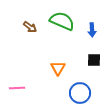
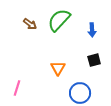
green semicircle: moved 3 px left, 1 px up; rotated 70 degrees counterclockwise
brown arrow: moved 3 px up
black square: rotated 16 degrees counterclockwise
pink line: rotated 70 degrees counterclockwise
